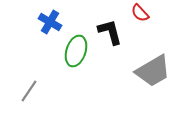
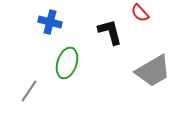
blue cross: rotated 15 degrees counterclockwise
green ellipse: moved 9 px left, 12 px down
